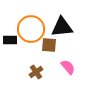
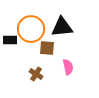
brown square: moved 2 px left, 3 px down
pink semicircle: rotated 28 degrees clockwise
brown cross: moved 2 px down; rotated 24 degrees counterclockwise
